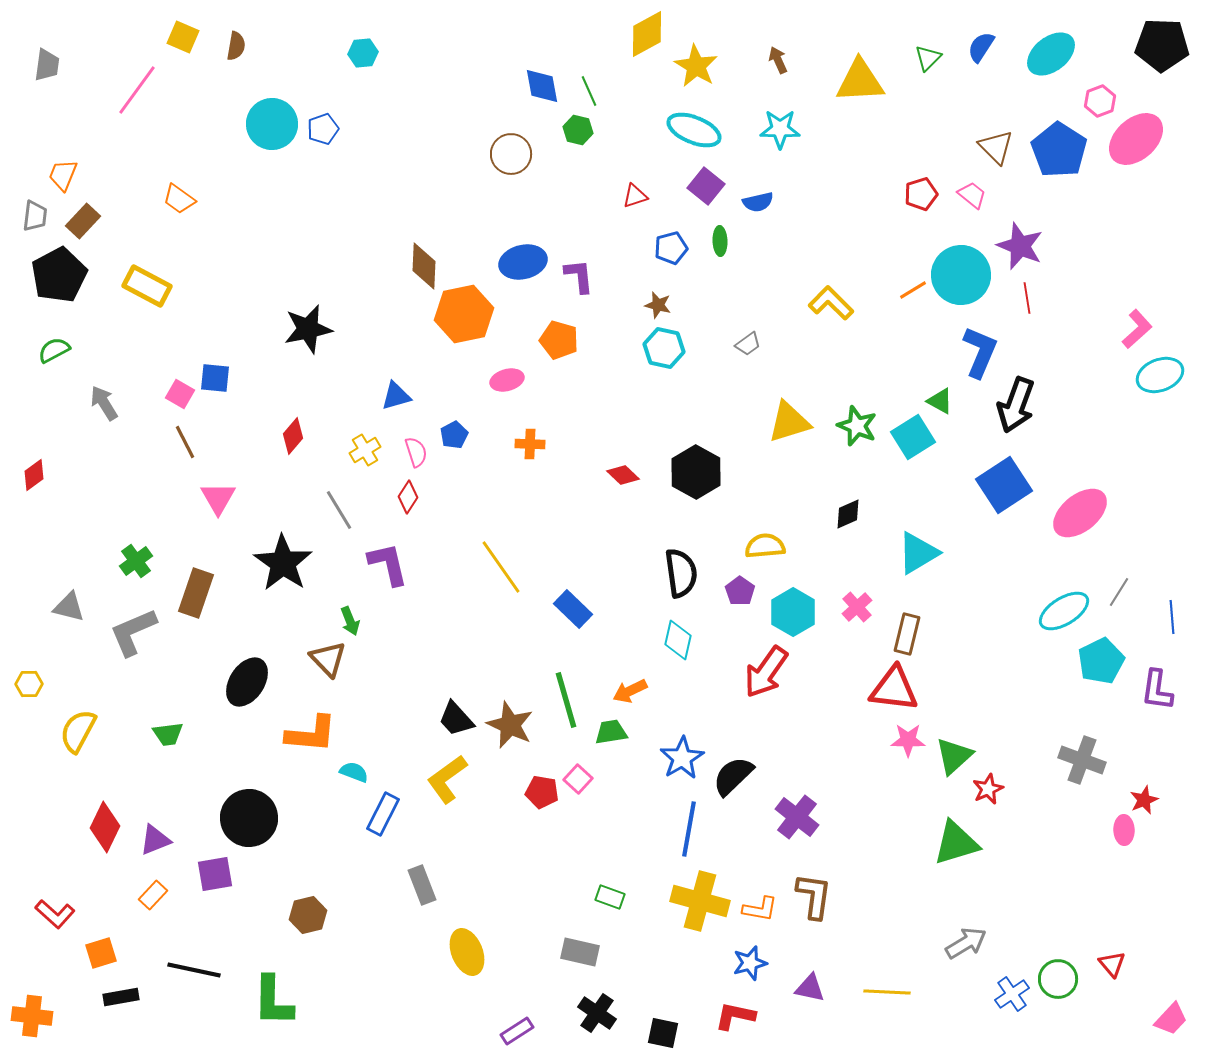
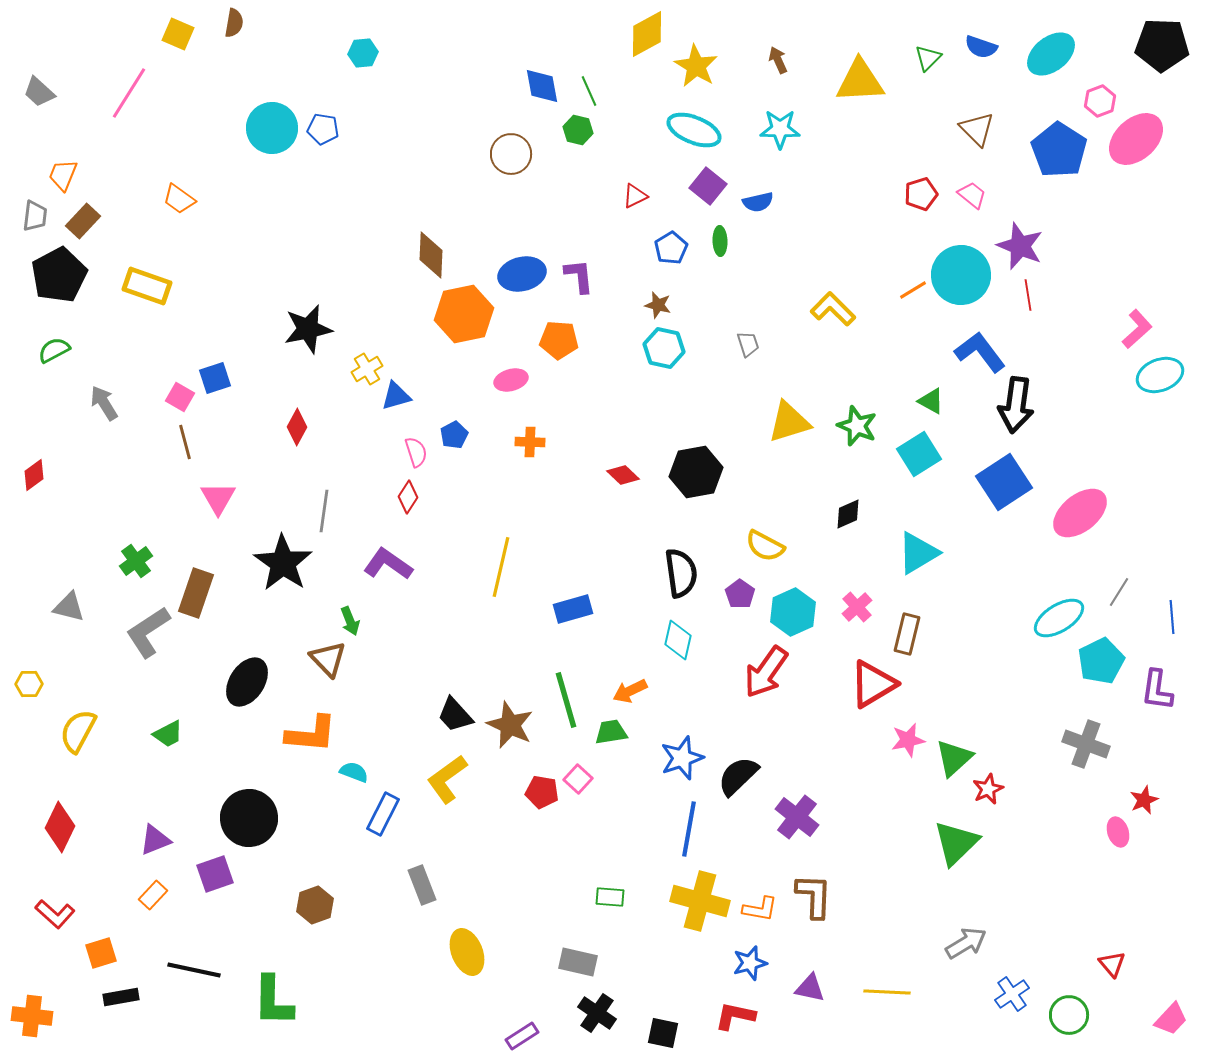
yellow square at (183, 37): moved 5 px left, 3 px up
brown semicircle at (236, 46): moved 2 px left, 23 px up
blue semicircle at (981, 47): rotated 104 degrees counterclockwise
gray trapezoid at (47, 65): moved 8 px left, 27 px down; rotated 124 degrees clockwise
pink line at (137, 90): moved 8 px left, 3 px down; rotated 4 degrees counterclockwise
cyan circle at (272, 124): moved 4 px down
blue pentagon at (323, 129): rotated 28 degrees clockwise
brown triangle at (996, 147): moved 19 px left, 18 px up
purple square at (706, 186): moved 2 px right
red triangle at (635, 196): rotated 8 degrees counterclockwise
blue pentagon at (671, 248): rotated 16 degrees counterclockwise
blue ellipse at (523, 262): moved 1 px left, 12 px down
brown diamond at (424, 266): moved 7 px right, 11 px up
yellow rectangle at (147, 286): rotated 9 degrees counterclockwise
red line at (1027, 298): moved 1 px right, 3 px up
yellow L-shape at (831, 303): moved 2 px right, 6 px down
orange pentagon at (559, 340): rotated 12 degrees counterclockwise
gray trapezoid at (748, 344): rotated 72 degrees counterclockwise
blue L-shape at (980, 352): rotated 60 degrees counterclockwise
blue square at (215, 378): rotated 24 degrees counterclockwise
pink ellipse at (507, 380): moved 4 px right
pink square at (180, 394): moved 3 px down
green triangle at (940, 401): moved 9 px left
black arrow at (1016, 405): rotated 12 degrees counterclockwise
red diamond at (293, 436): moved 4 px right, 9 px up; rotated 12 degrees counterclockwise
cyan square at (913, 437): moved 6 px right, 17 px down
brown line at (185, 442): rotated 12 degrees clockwise
orange cross at (530, 444): moved 2 px up
yellow cross at (365, 450): moved 2 px right, 81 px up
black hexagon at (696, 472): rotated 21 degrees clockwise
blue square at (1004, 485): moved 3 px up
gray line at (339, 510): moved 15 px left, 1 px down; rotated 39 degrees clockwise
yellow semicircle at (765, 546): rotated 147 degrees counterclockwise
purple L-shape at (388, 564): rotated 42 degrees counterclockwise
yellow line at (501, 567): rotated 48 degrees clockwise
purple pentagon at (740, 591): moved 3 px down
blue rectangle at (573, 609): rotated 60 degrees counterclockwise
cyan ellipse at (1064, 611): moved 5 px left, 7 px down
cyan hexagon at (793, 612): rotated 6 degrees clockwise
gray L-shape at (133, 632): moved 15 px right; rotated 10 degrees counterclockwise
red triangle at (894, 689): moved 21 px left, 5 px up; rotated 38 degrees counterclockwise
black trapezoid at (456, 719): moved 1 px left, 4 px up
green trapezoid at (168, 734): rotated 20 degrees counterclockwise
pink star at (908, 740): rotated 12 degrees counterclockwise
green triangle at (954, 756): moved 2 px down
blue star at (682, 758): rotated 12 degrees clockwise
gray cross at (1082, 760): moved 4 px right, 16 px up
black semicircle at (733, 776): moved 5 px right
red diamond at (105, 827): moved 45 px left
pink ellipse at (1124, 830): moved 6 px left, 2 px down; rotated 16 degrees counterclockwise
green triangle at (956, 843): rotated 27 degrees counterclockwise
purple square at (215, 874): rotated 9 degrees counterclockwise
brown L-shape at (814, 896): rotated 6 degrees counterclockwise
green rectangle at (610, 897): rotated 16 degrees counterclockwise
brown hexagon at (308, 915): moved 7 px right, 10 px up; rotated 6 degrees counterclockwise
gray rectangle at (580, 952): moved 2 px left, 10 px down
green circle at (1058, 979): moved 11 px right, 36 px down
purple rectangle at (517, 1031): moved 5 px right, 5 px down
